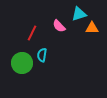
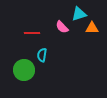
pink semicircle: moved 3 px right, 1 px down
red line: rotated 63 degrees clockwise
green circle: moved 2 px right, 7 px down
